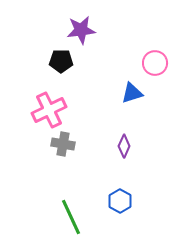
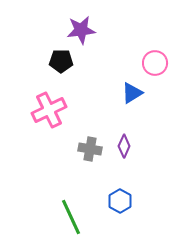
blue triangle: rotated 15 degrees counterclockwise
gray cross: moved 27 px right, 5 px down
